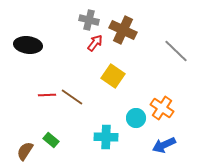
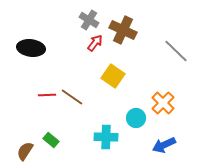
gray cross: rotated 18 degrees clockwise
black ellipse: moved 3 px right, 3 px down
orange cross: moved 1 px right, 5 px up; rotated 10 degrees clockwise
